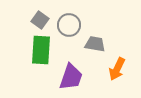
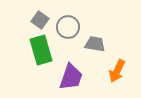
gray circle: moved 1 px left, 2 px down
green rectangle: rotated 20 degrees counterclockwise
orange arrow: moved 2 px down
